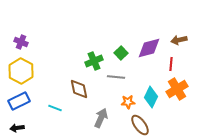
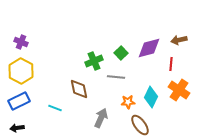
orange cross: moved 2 px right, 1 px down; rotated 25 degrees counterclockwise
